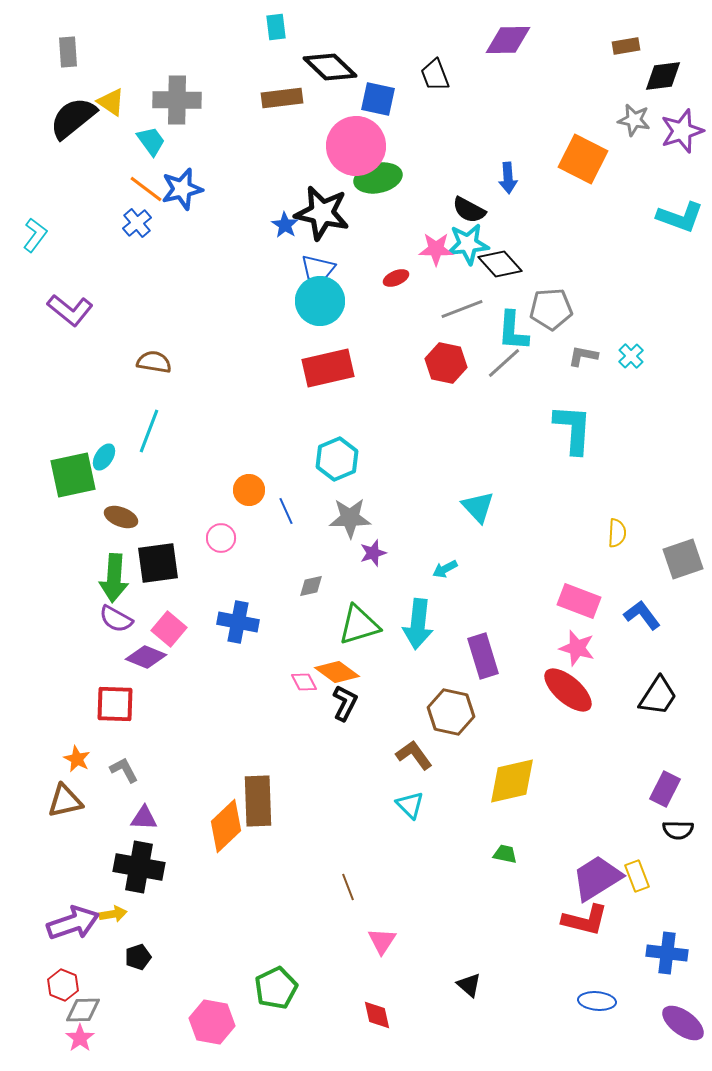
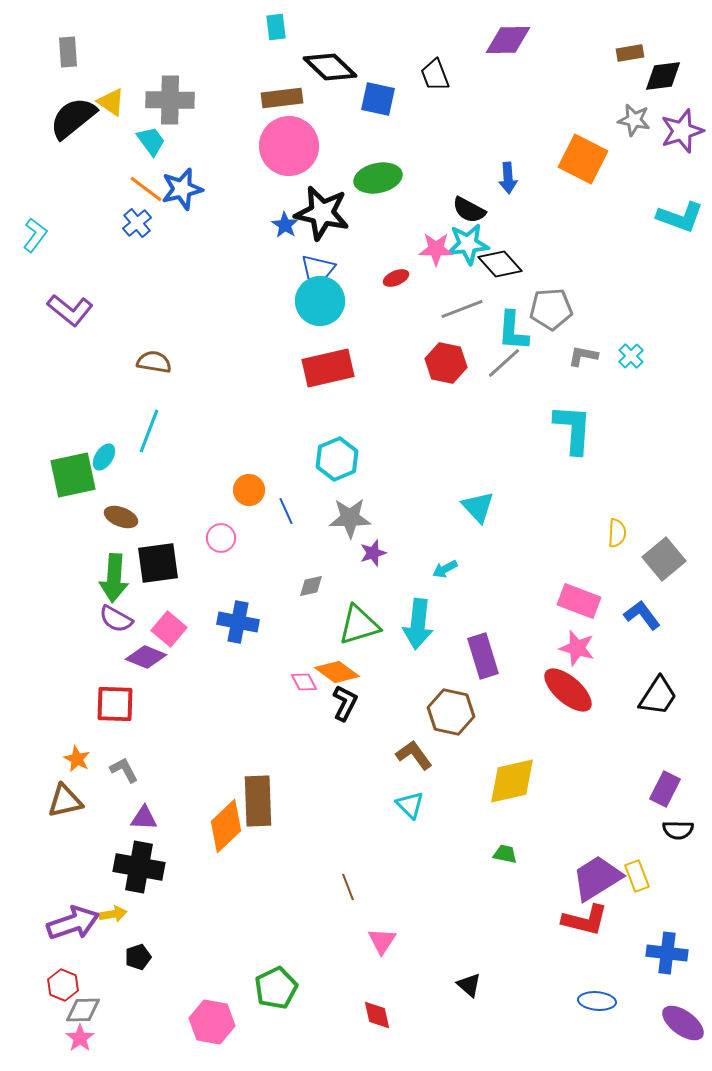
brown rectangle at (626, 46): moved 4 px right, 7 px down
gray cross at (177, 100): moved 7 px left
pink circle at (356, 146): moved 67 px left
gray square at (683, 559): moved 19 px left; rotated 21 degrees counterclockwise
